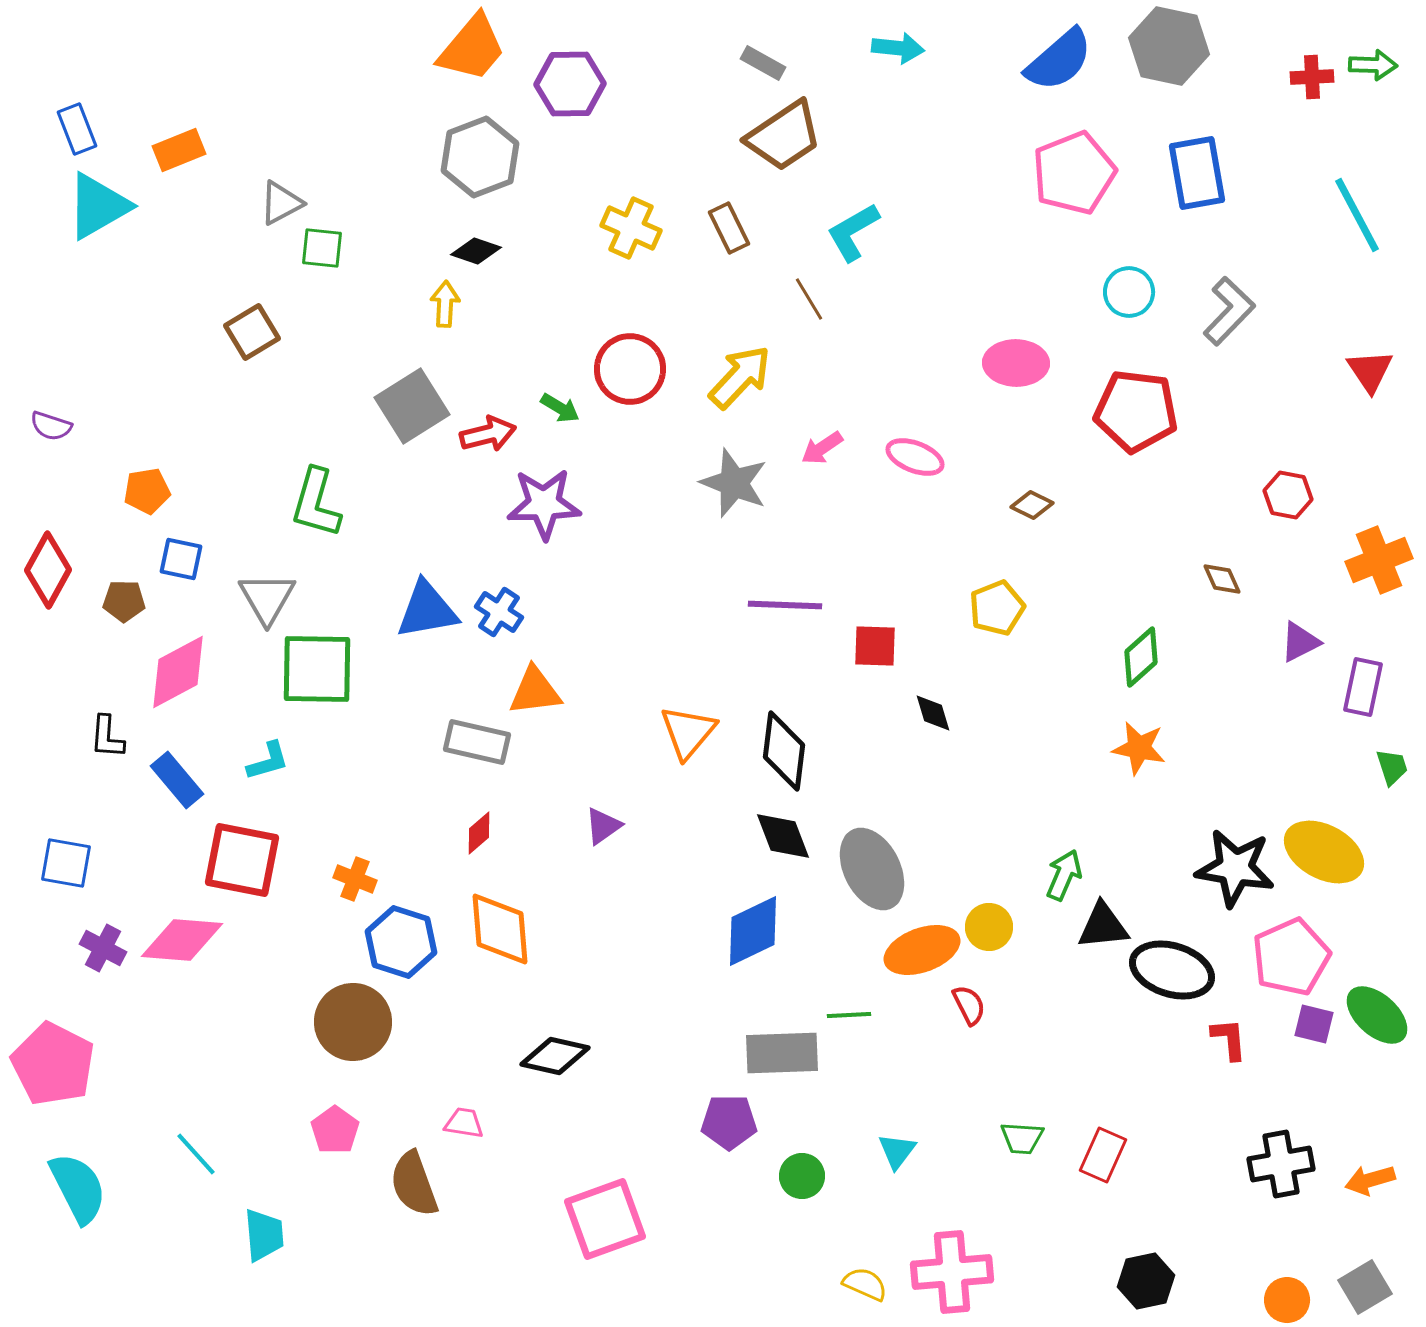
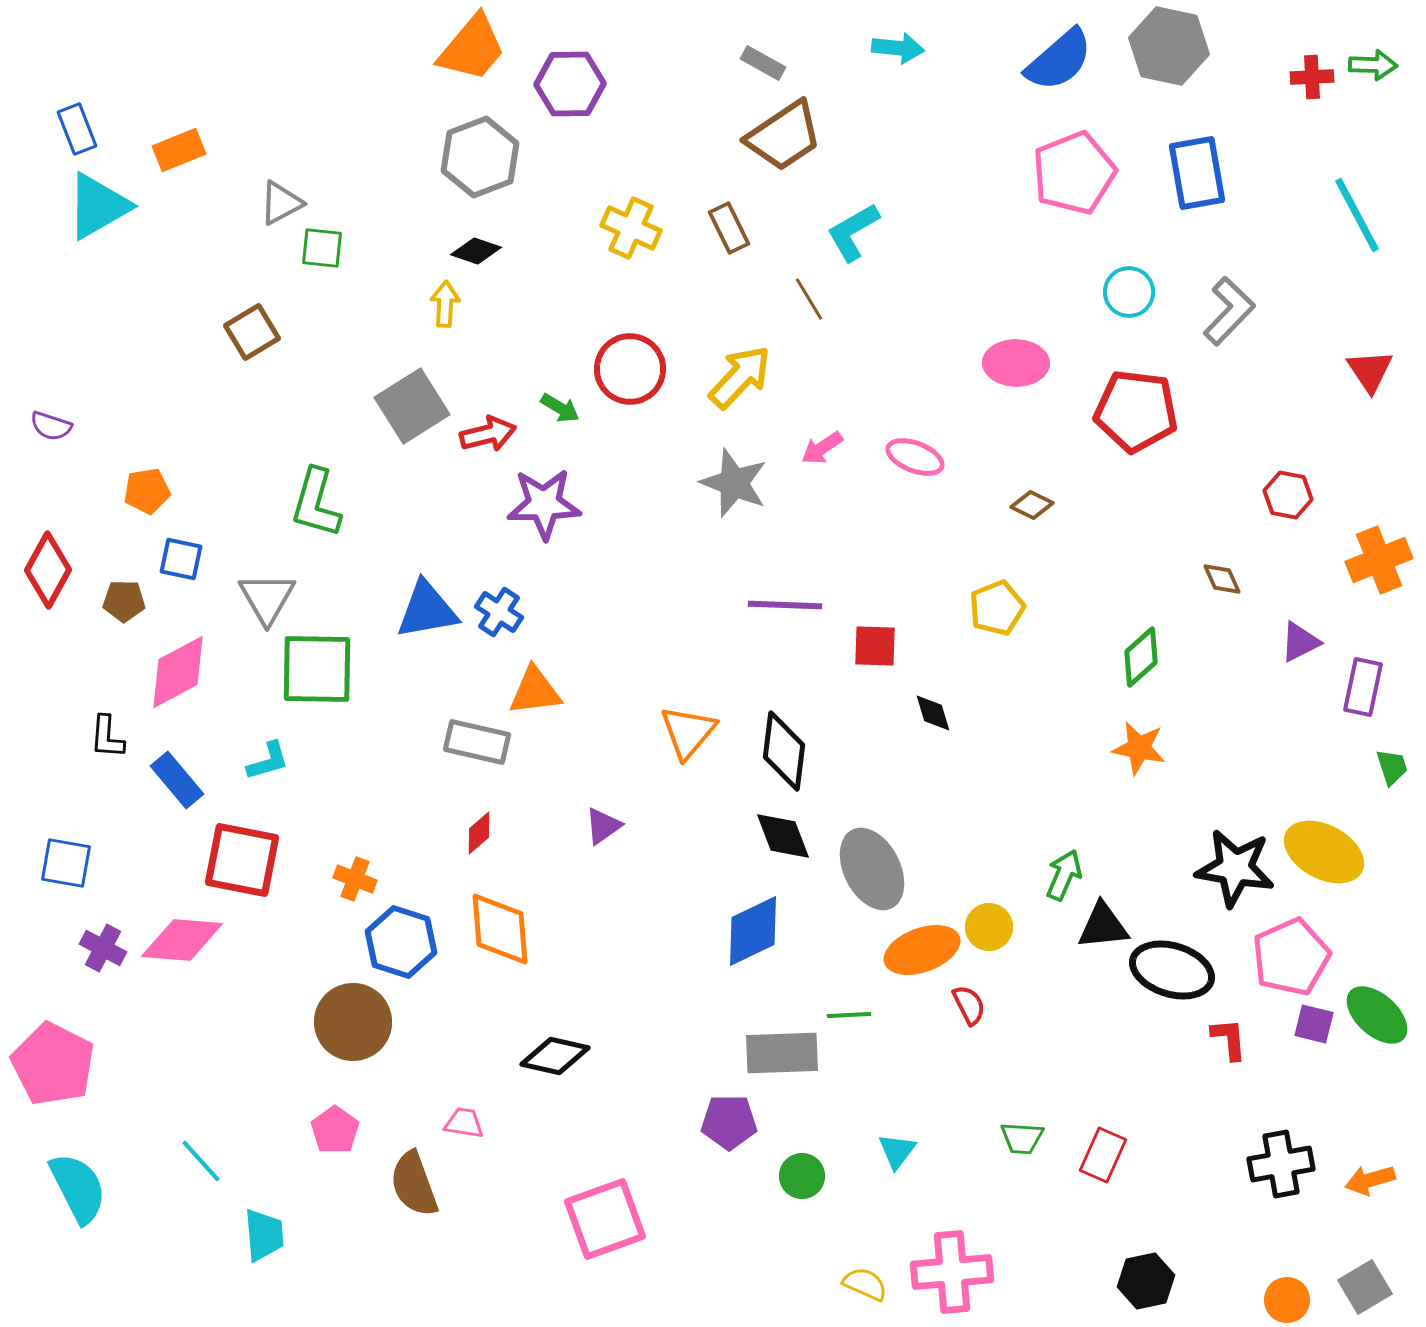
cyan line at (196, 1154): moved 5 px right, 7 px down
